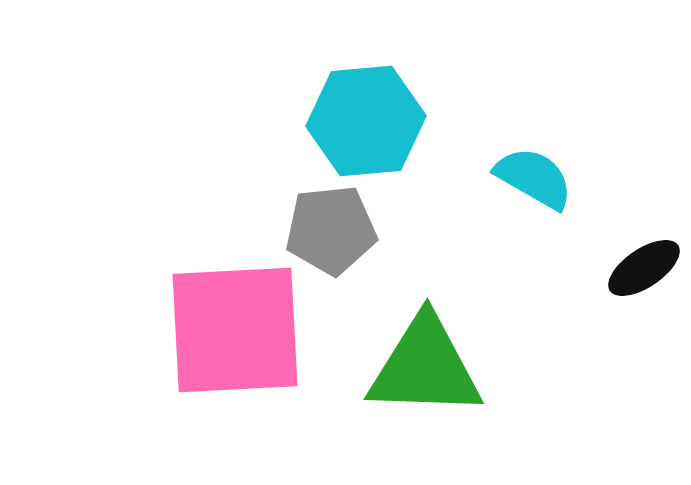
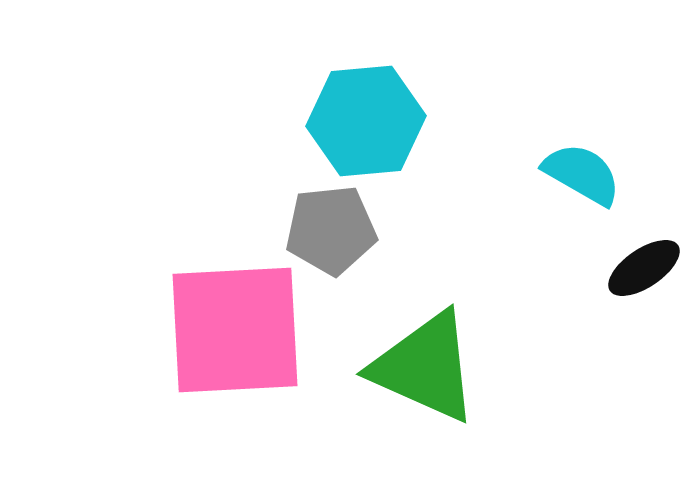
cyan semicircle: moved 48 px right, 4 px up
green triangle: rotated 22 degrees clockwise
